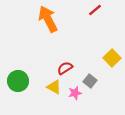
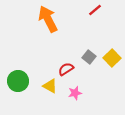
red semicircle: moved 1 px right, 1 px down
gray square: moved 1 px left, 24 px up
yellow triangle: moved 4 px left, 1 px up
